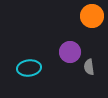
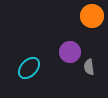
cyan ellipse: rotated 40 degrees counterclockwise
